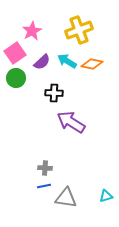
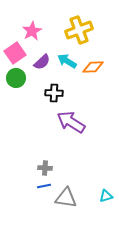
orange diamond: moved 1 px right, 3 px down; rotated 15 degrees counterclockwise
